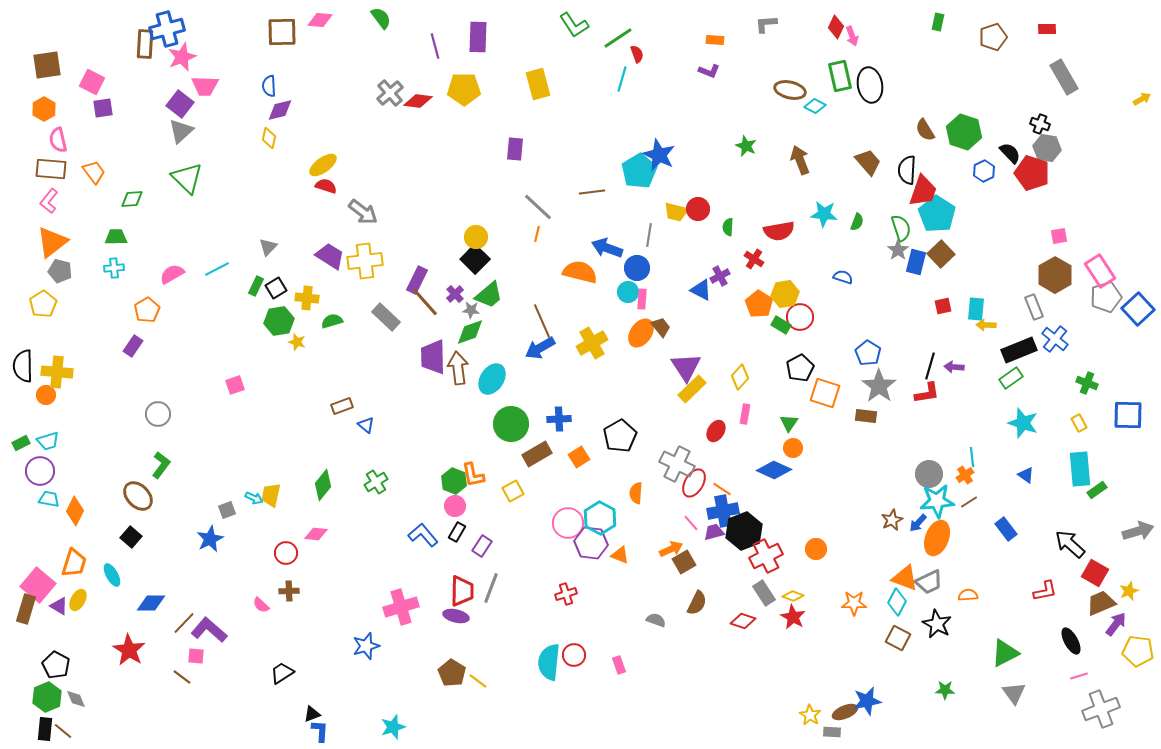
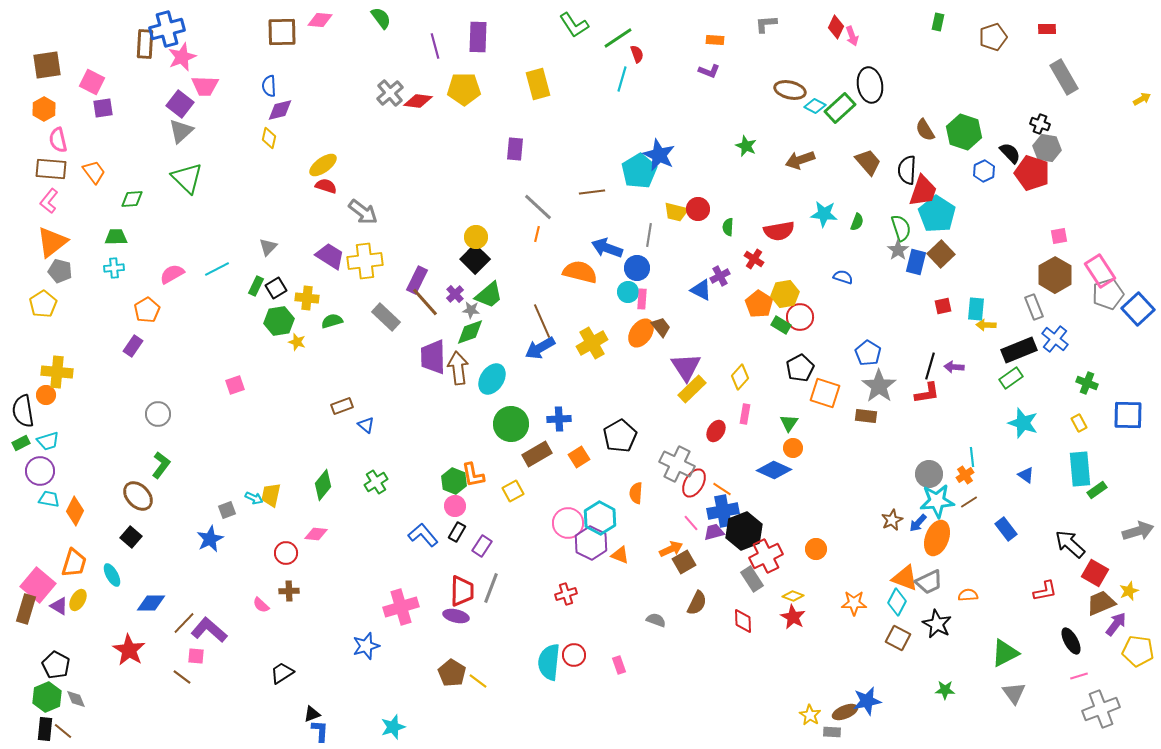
green rectangle at (840, 76): moved 32 px down; rotated 60 degrees clockwise
brown arrow at (800, 160): rotated 88 degrees counterclockwise
gray pentagon at (1106, 297): moved 2 px right, 3 px up
black semicircle at (23, 366): moved 45 px down; rotated 8 degrees counterclockwise
purple hexagon at (591, 543): rotated 20 degrees clockwise
gray rectangle at (764, 593): moved 12 px left, 14 px up
red diamond at (743, 621): rotated 70 degrees clockwise
